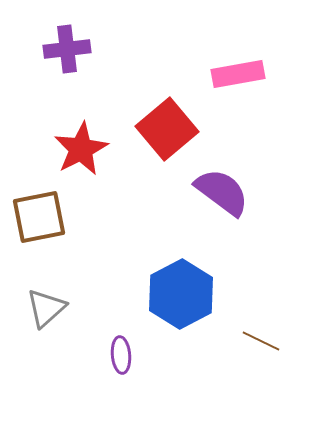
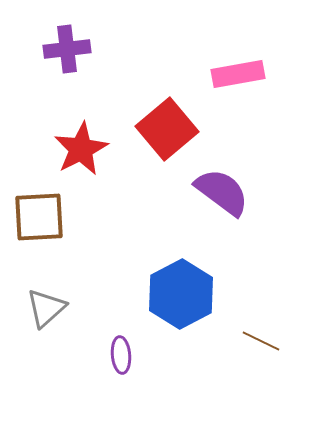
brown square: rotated 8 degrees clockwise
